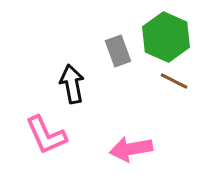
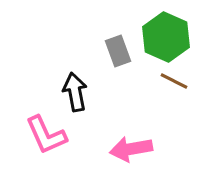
black arrow: moved 3 px right, 8 px down
